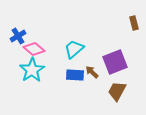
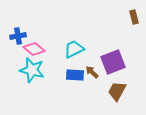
brown rectangle: moved 6 px up
blue cross: rotated 21 degrees clockwise
cyan trapezoid: rotated 15 degrees clockwise
purple square: moved 2 px left
cyan star: rotated 25 degrees counterclockwise
